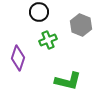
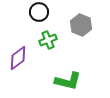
purple diamond: rotated 35 degrees clockwise
